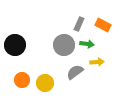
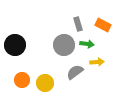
gray rectangle: moved 1 px left; rotated 40 degrees counterclockwise
